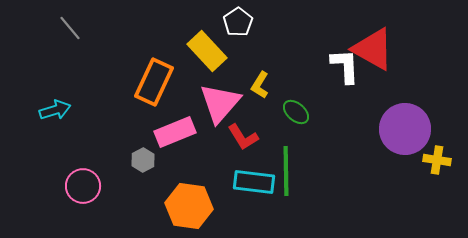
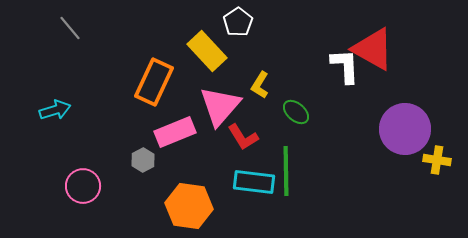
pink triangle: moved 3 px down
